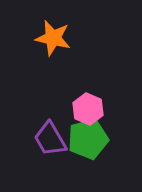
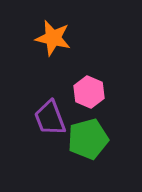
pink hexagon: moved 1 px right, 17 px up
purple trapezoid: moved 21 px up; rotated 9 degrees clockwise
